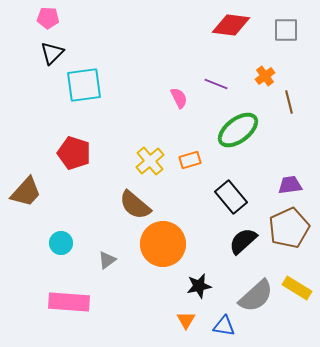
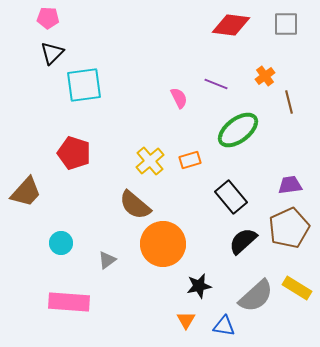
gray square: moved 6 px up
